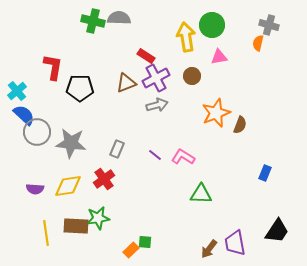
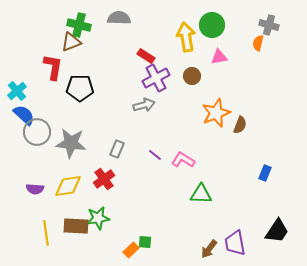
green cross: moved 14 px left, 4 px down
brown triangle: moved 55 px left, 41 px up
gray arrow: moved 13 px left
pink L-shape: moved 3 px down
